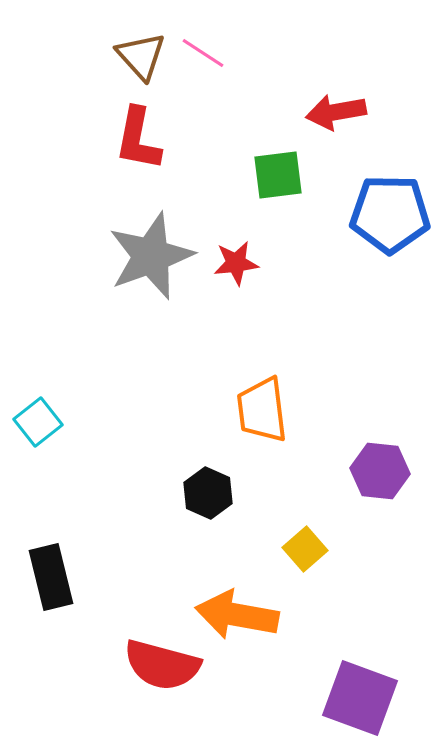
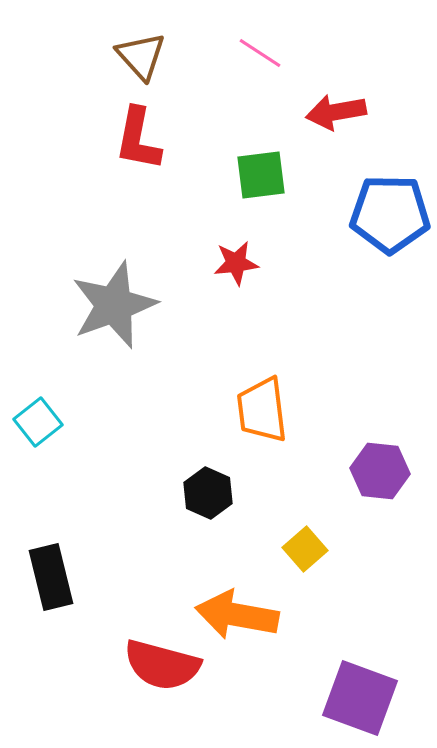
pink line: moved 57 px right
green square: moved 17 px left
gray star: moved 37 px left, 49 px down
